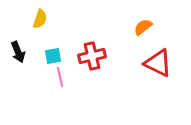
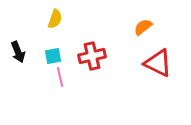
yellow semicircle: moved 15 px right
